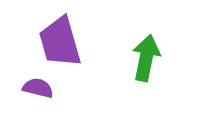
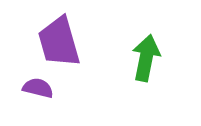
purple trapezoid: moved 1 px left
